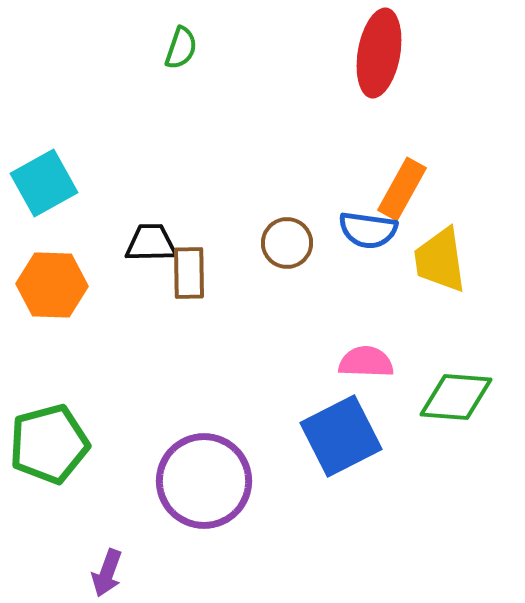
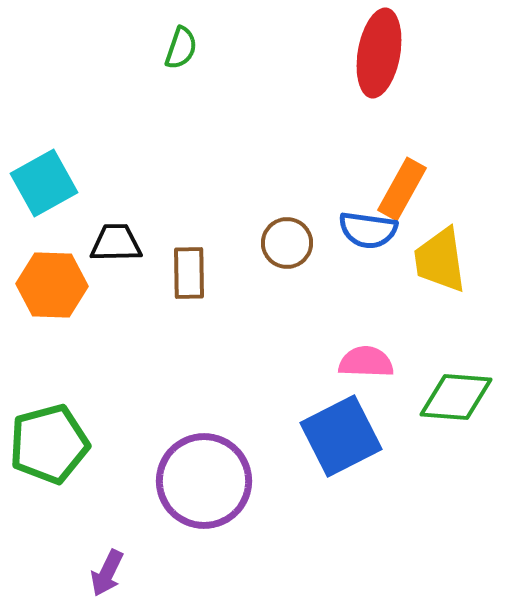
black trapezoid: moved 35 px left
purple arrow: rotated 6 degrees clockwise
